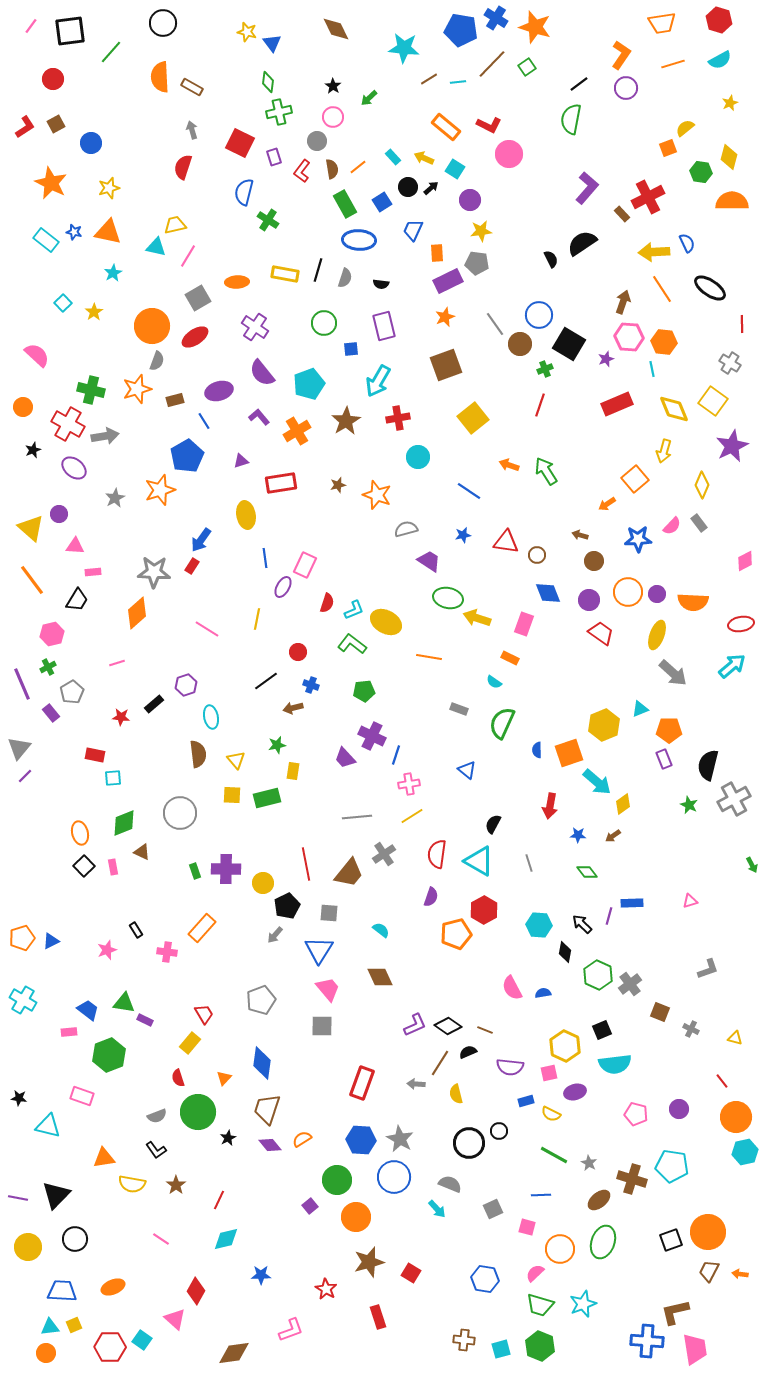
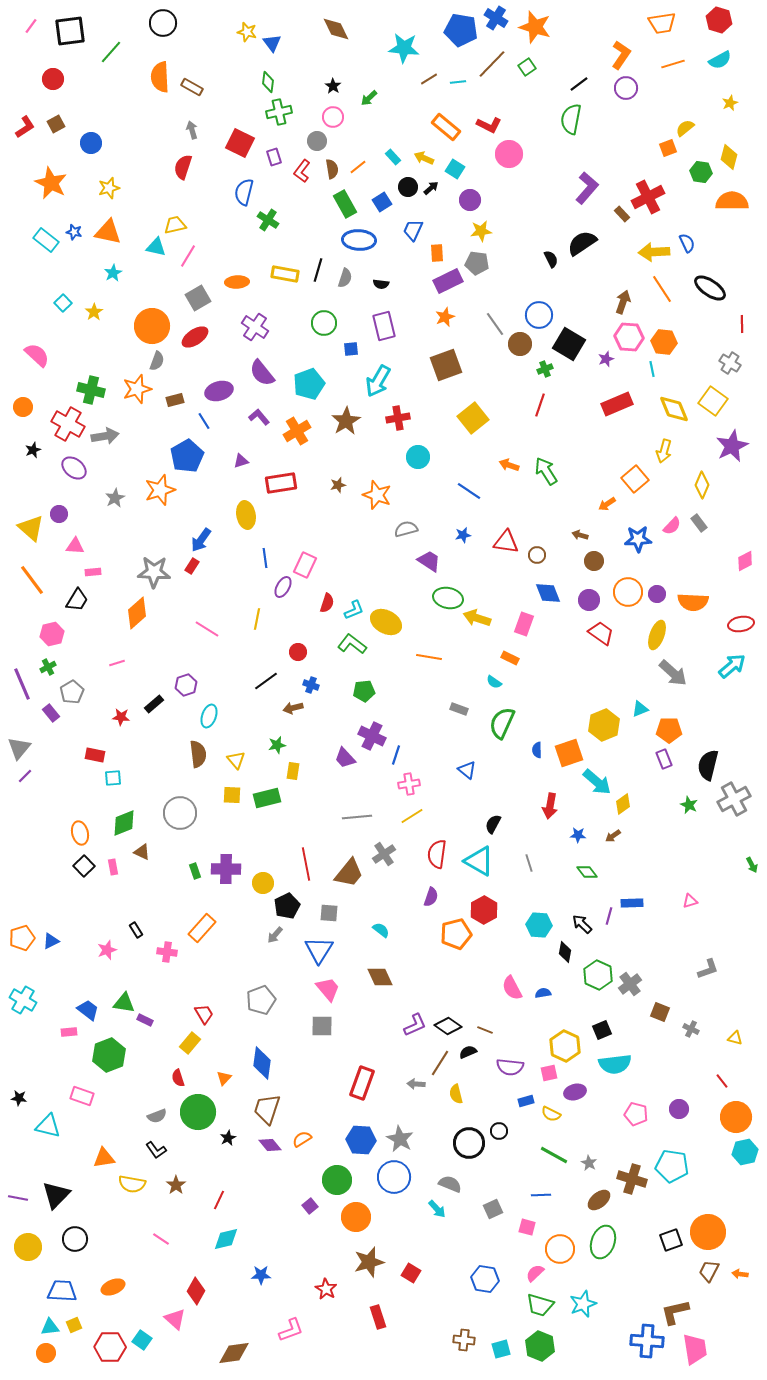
cyan ellipse at (211, 717): moved 2 px left, 1 px up; rotated 30 degrees clockwise
